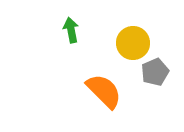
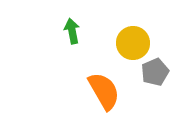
green arrow: moved 1 px right, 1 px down
orange semicircle: rotated 15 degrees clockwise
